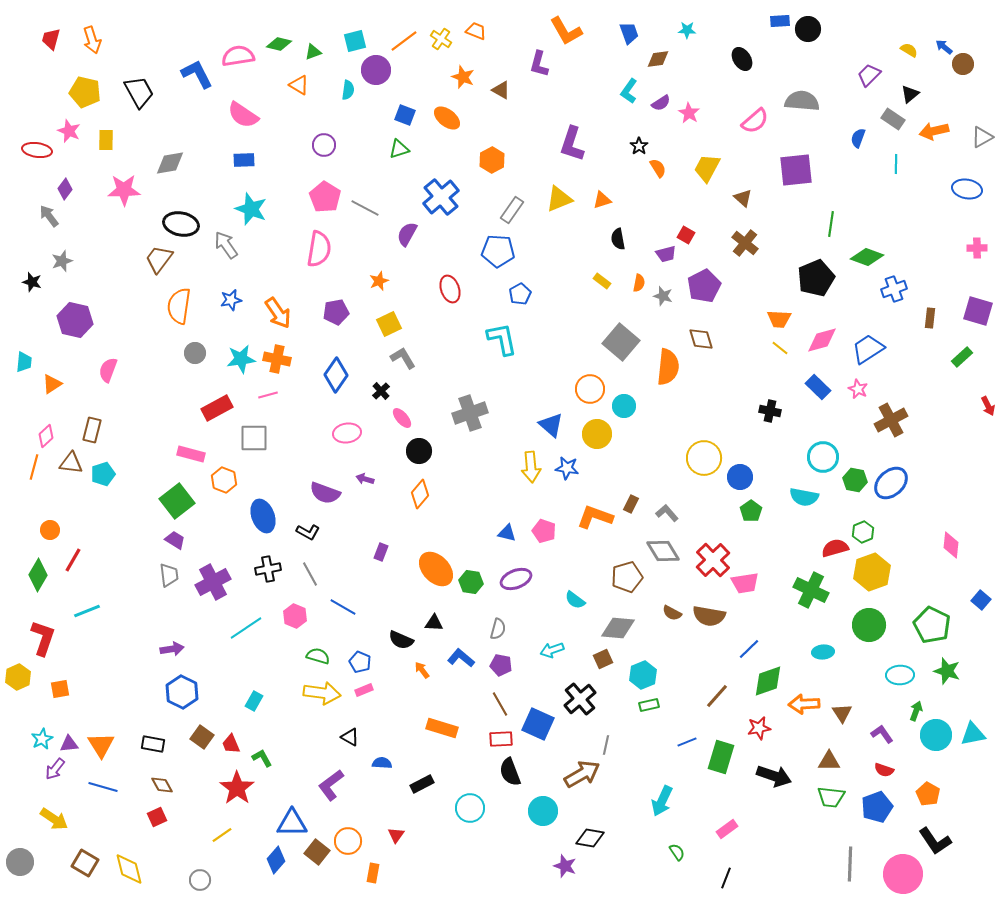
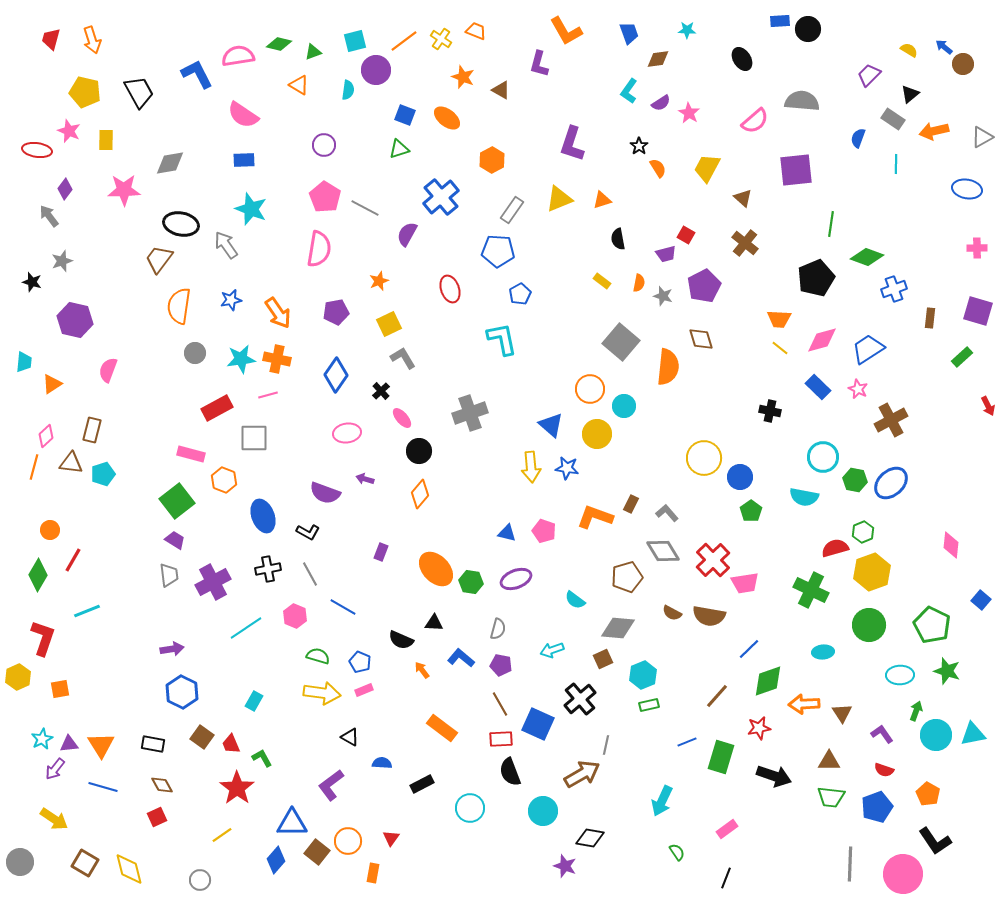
orange rectangle at (442, 728): rotated 20 degrees clockwise
red triangle at (396, 835): moved 5 px left, 3 px down
